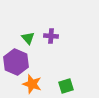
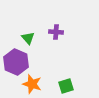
purple cross: moved 5 px right, 4 px up
